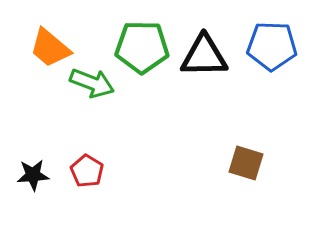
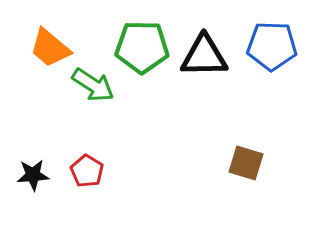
green arrow: moved 1 px right, 2 px down; rotated 12 degrees clockwise
